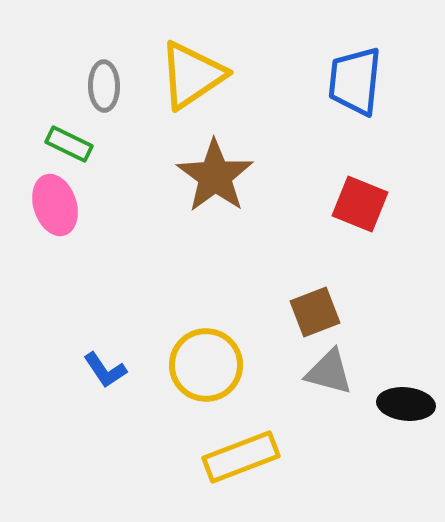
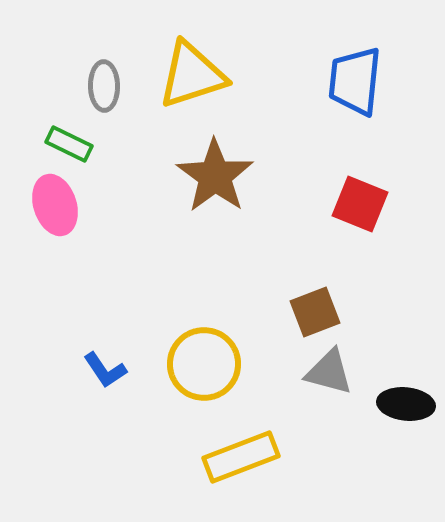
yellow triangle: rotated 16 degrees clockwise
yellow circle: moved 2 px left, 1 px up
